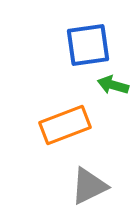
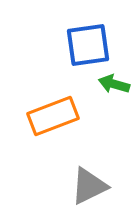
green arrow: moved 1 px right, 1 px up
orange rectangle: moved 12 px left, 9 px up
